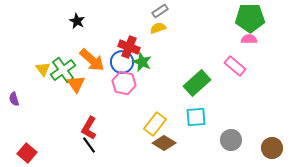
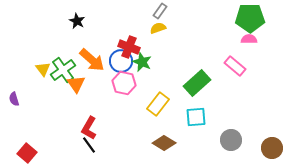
gray rectangle: rotated 21 degrees counterclockwise
blue circle: moved 1 px left, 1 px up
yellow rectangle: moved 3 px right, 20 px up
